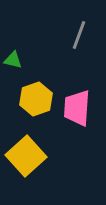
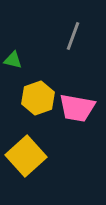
gray line: moved 6 px left, 1 px down
yellow hexagon: moved 2 px right, 1 px up
pink trapezoid: rotated 84 degrees counterclockwise
